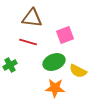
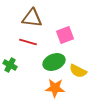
green cross: rotated 32 degrees counterclockwise
